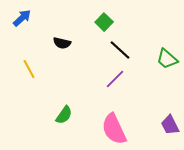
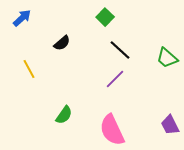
green square: moved 1 px right, 5 px up
black semicircle: rotated 54 degrees counterclockwise
green trapezoid: moved 1 px up
pink semicircle: moved 2 px left, 1 px down
